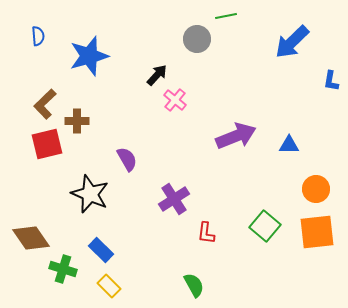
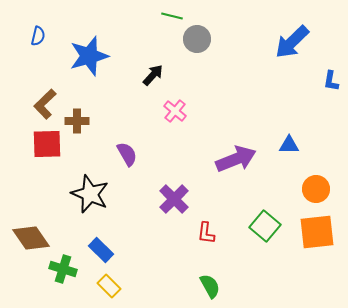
green line: moved 54 px left; rotated 25 degrees clockwise
blue semicircle: rotated 18 degrees clockwise
black arrow: moved 4 px left
pink cross: moved 11 px down
purple arrow: moved 23 px down
red square: rotated 12 degrees clockwise
purple semicircle: moved 5 px up
purple cross: rotated 12 degrees counterclockwise
green semicircle: moved 16 px right, 1 px down
